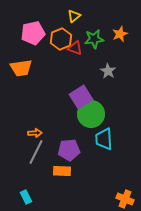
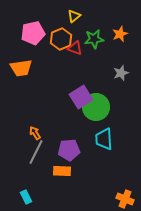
gray star: moved 13 px right, 2 px down; rotated 21 degrees clockwise
green circle: moved 5 px right, 7 px up
orange arrow: rotated 120 degrees counterclockwise
